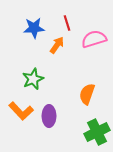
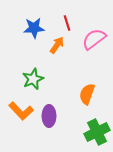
pink semicircle: rotated 20 degrees counterclockwise
